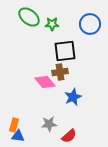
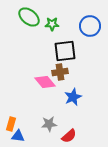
blue circle: moved 2 px down
orange rectangle: moved 3 px left, 1 px up
